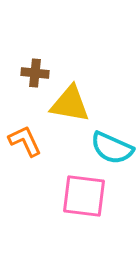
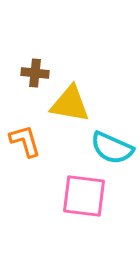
orange L-shape: rotated 9 degrees clockwise
